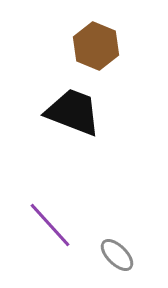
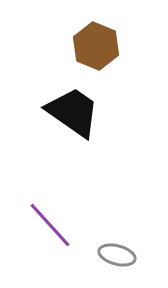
black trapezoid: rotated 14 degrees clockwise
gray ellipse: rotated 30 degrees counterclockwise
